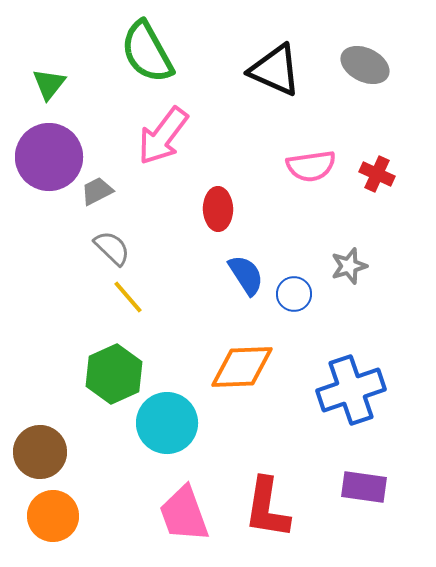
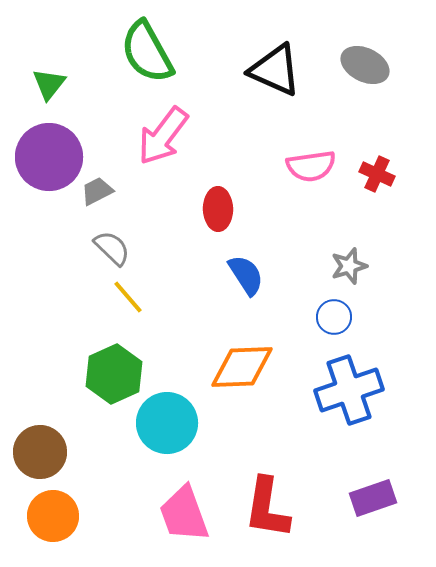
blue circle: moved 40 px right, 23 px down
blue cross: moved 2 px left
purple rectangle: moved 9 px right, 11 px down; rotated 27 degrees counterclockwise
